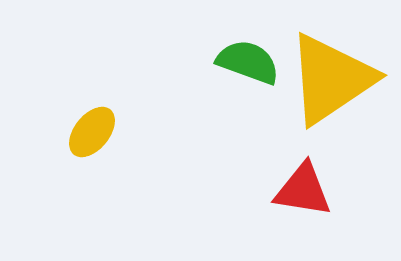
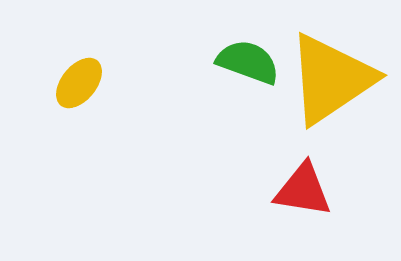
yellow ellipse: moved 13 px left, 49 px up
